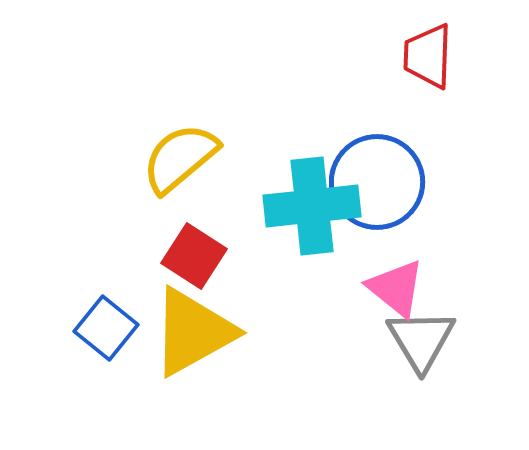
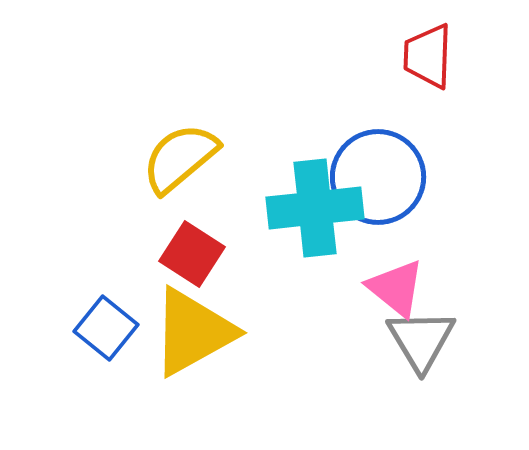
blue circle: moved 1 px right, 5 px up
cyan cross: moved 3 px right, 2 px down
red square: moved 2 px left, 2 px up
